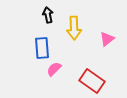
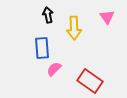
pink triangle: moved 22 px up; rotated 28 degrees counterclockwise
red rectangle: moved 2 px left
